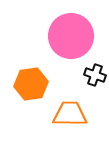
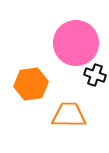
pink circle: moved 5 px right, 7 px down
orange trapezoid: moved 1 px left, 1 px down
